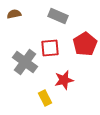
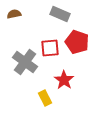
gray rectangle: moved 2 px right, 2 px up
red pentagon: moved 8 px left, 2 px up; rotated 20 degrees counterclockwise
red star: rotated 24 degrees counterclockwise
